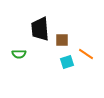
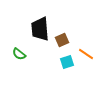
brown square: rotated 24 degrees counterclockwise
green semicircle: rotated 40 degrees clockwise
